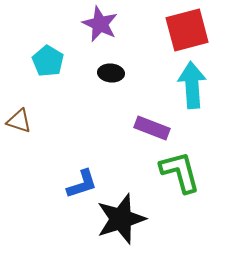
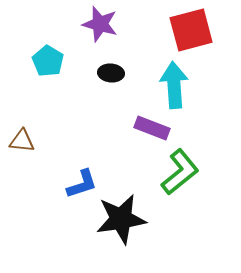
purple star: rotated 9 degrees counterclockwise
red square: moved 4 px right
cyan arrow: moved 18 px left
brown triangle: moved 3 px right, 20 px down; rotated 12 degrees counterclockwise
green L-shape: rotated 66 degrees clockwise
black star: rotated 9 degrees clockwise
